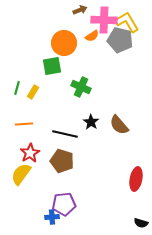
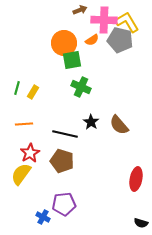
orange semicircle: moved 4 px down
green square: moved 20 px right, 6 px up
blue cross: moved 9 px left; rotated 32 degrees clockwise
